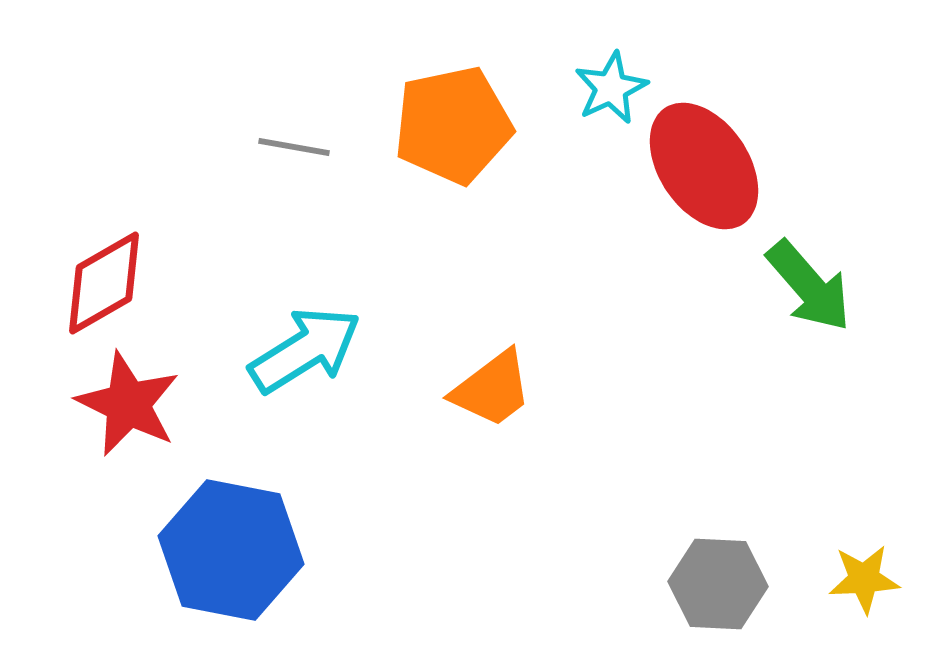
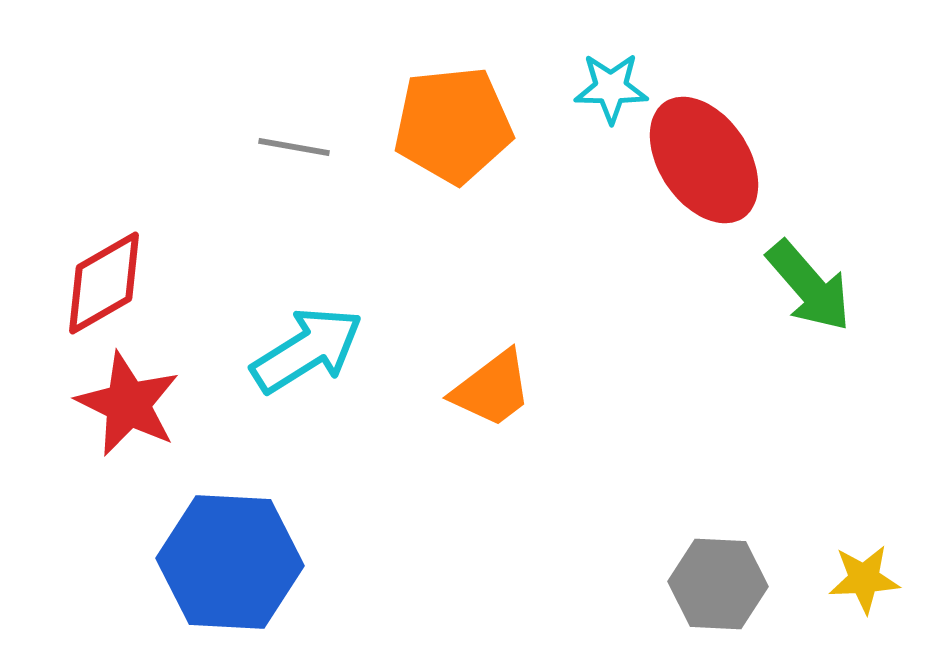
cyan star: rotated 26 degrees clockwise
orange pentagon: rotated 6 degrees clockwise
red ellipse: moved 6 px up
cyan arrow: moved 2 px right
blue hexagon: moved 1 px left, 12 px down; rotated 8 degrees counterclockwise
